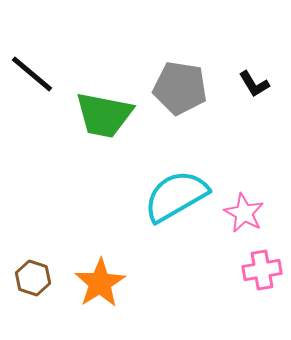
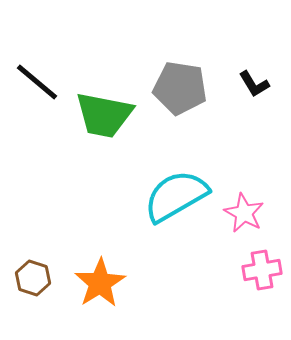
black line: moved 5 px right, 8 px down
